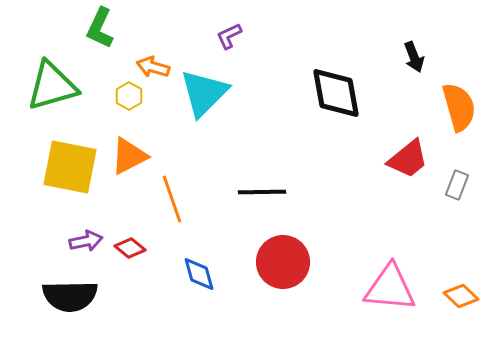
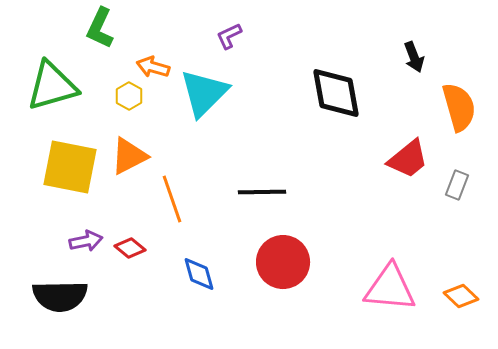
black semicircle: moved 10 px left
